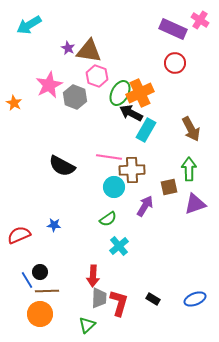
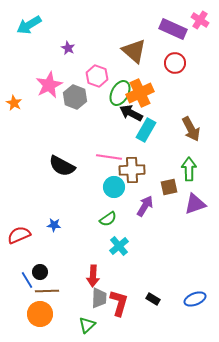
brown triangle: moved 45 px right; rotated 32 degrees clockwise
